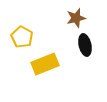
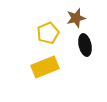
yellow pentagon: moved 26 px right, 4 px up; rotated 20 degrees clockwise
yellow rectangle: moved 3 px down
